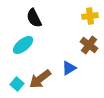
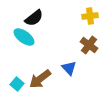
black semicircle: rotated 102 degrees counterclockwise
cyan ellipse: moved 1 px right, 8 px up; rotated 75 degrees clockwise
blue triangle: rotated 42 degrees counterclockwise
